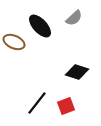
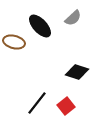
gray semicircle: moved 1 px left
brown ellipse: rotated 10 degrees counterclockwise
red square: rotated 18 degrees counterclockwise
